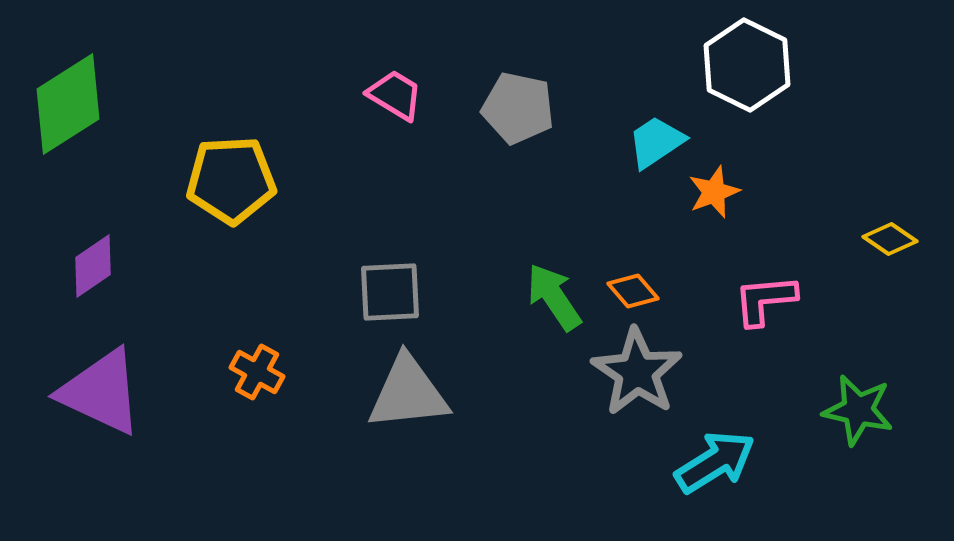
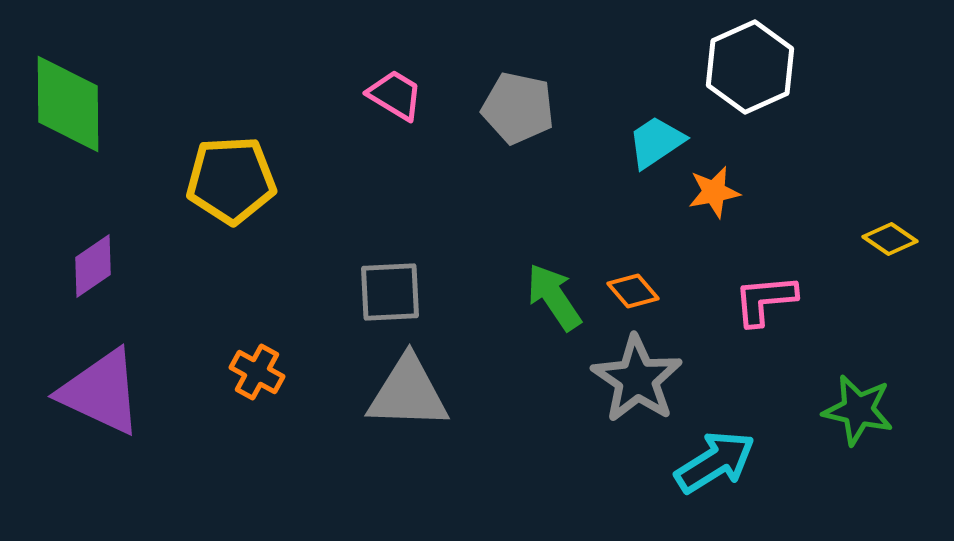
white hexagon: moved 3 px right, 2 px down; rotated 10 degrees clockwise
green diamond: rotated 58 degrees counterclockwise
orange star: rotated 10 degrees clockwise
gray star: moved 7 px down
gray triangle: rotated 8 degrees clockwise
